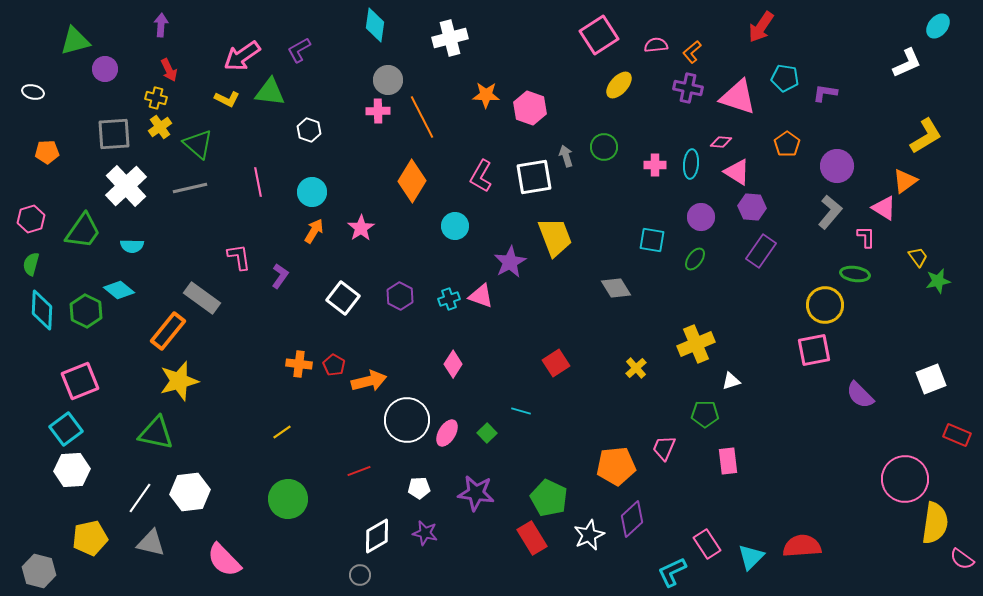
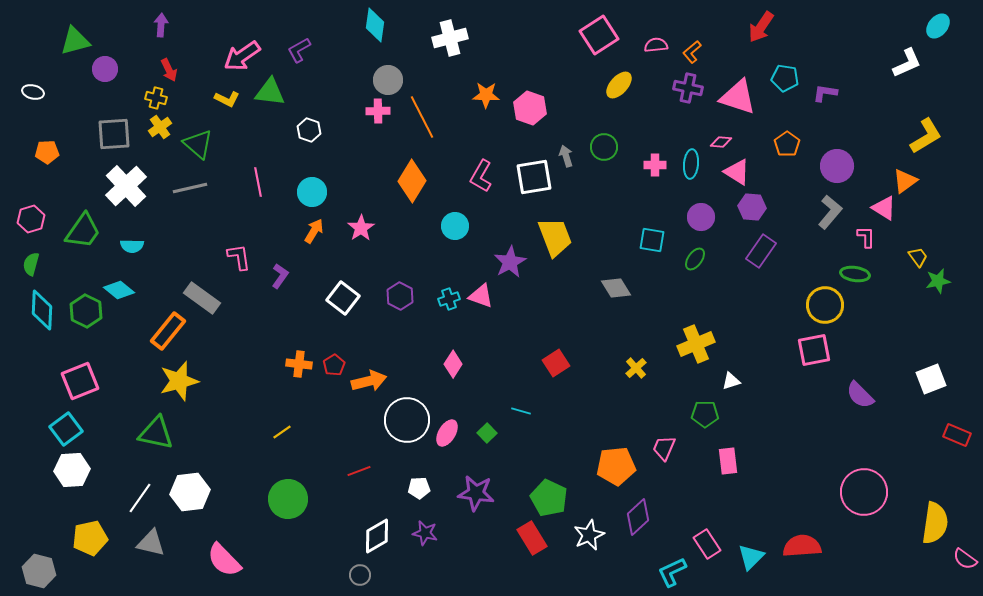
red pentagon at (334, 365): rotated 10 degrees clockwise
pink circle at (905, 479): moved 41 px left, 13 px down
purple diamond at (632, 519): moved 6 px right, 2 px up
pink semicircle at (962, 559): moved 3 px right
